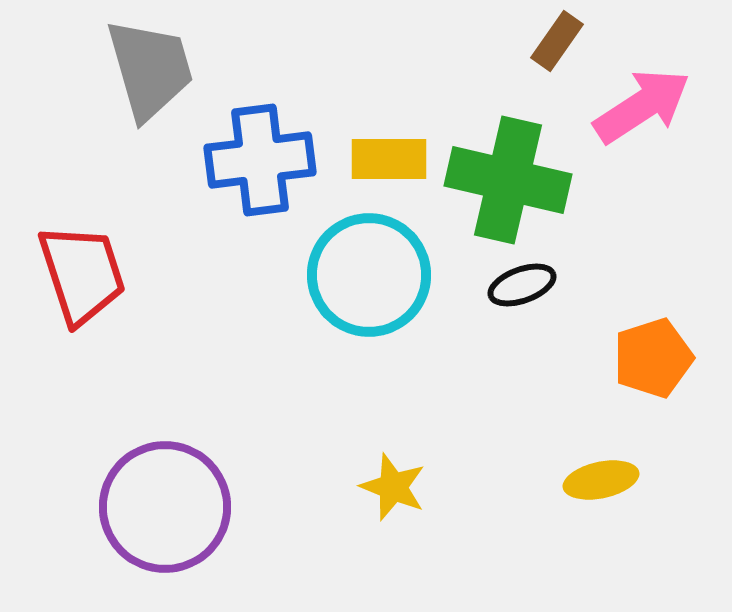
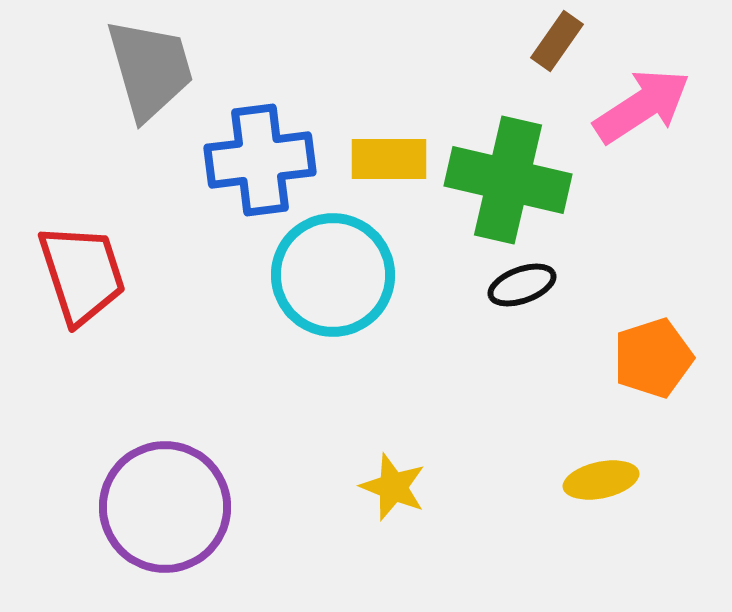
cyan circle: moved 36 px left
